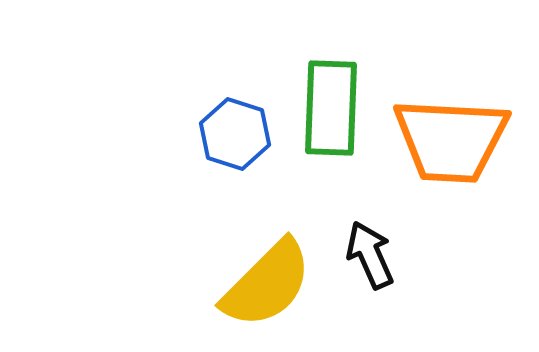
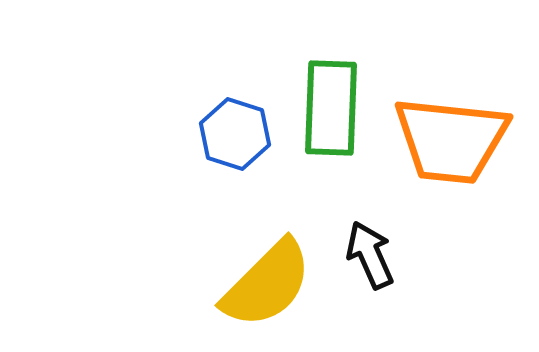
orange trapezoid: rotated 3 degrees clockwise
